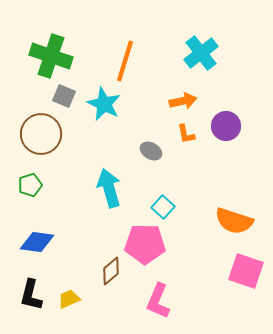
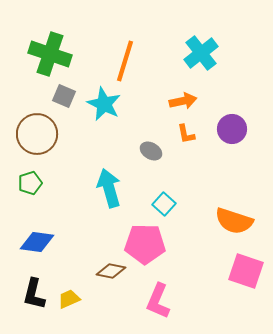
green cross: moved 1 px left, 2 px up
purple circle: moved 6 px right, 3 px down
brown circle: moved 4 px left
green pentagon: moved 2 px up
cyan square: moved 1 px right, 3 px up
brown diamond: rotated 52 degrees clockwise
black L-shape: moved 3 px right, 1 px up
